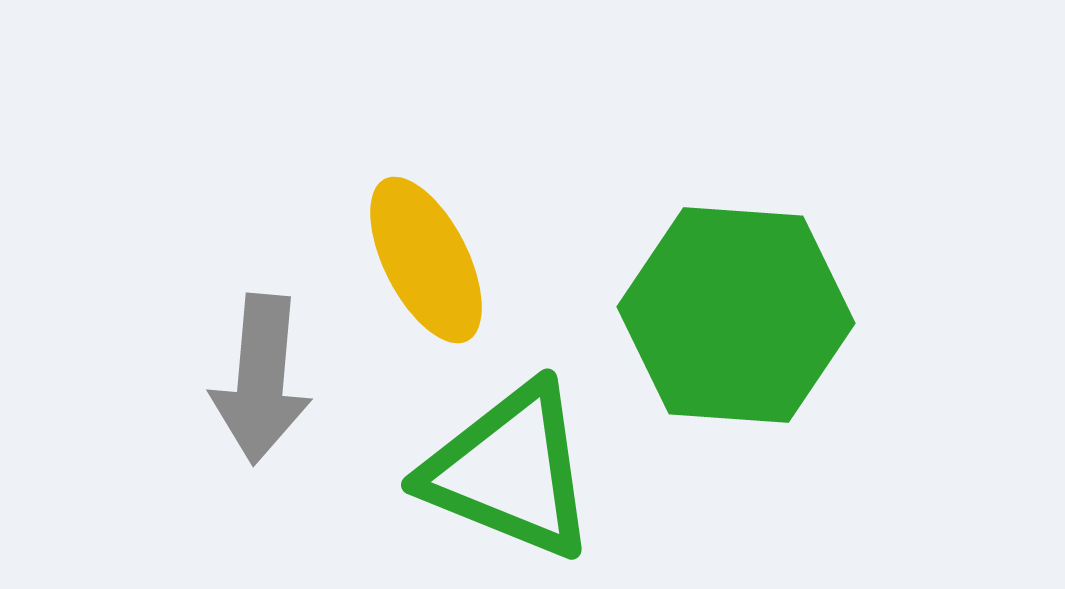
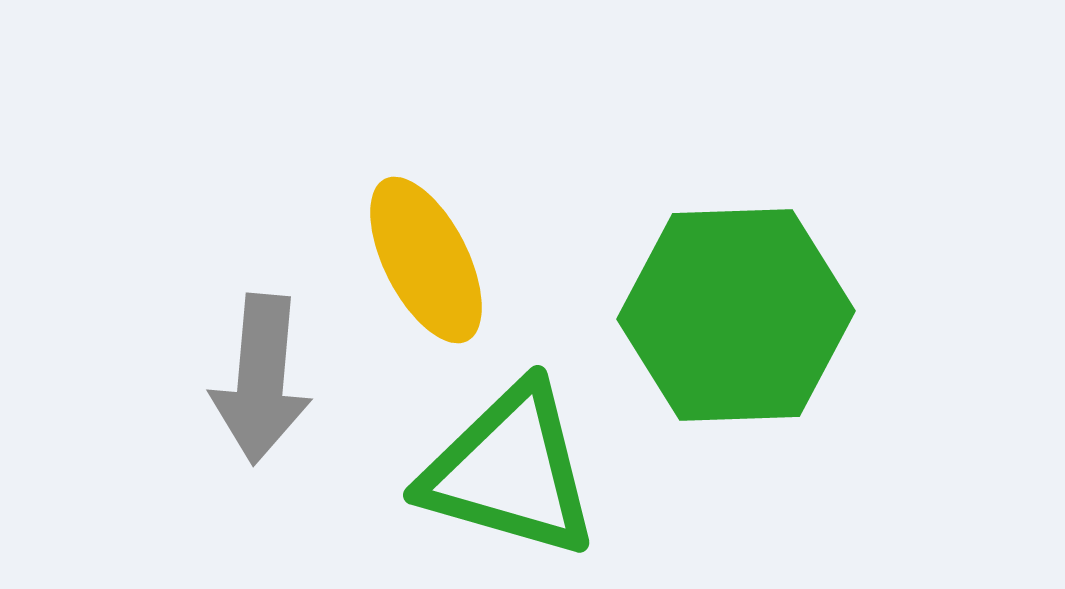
green hexagon: rotated 6 degrees counterclockwise
green triangle: rotated 6 degrees counterclockwise
